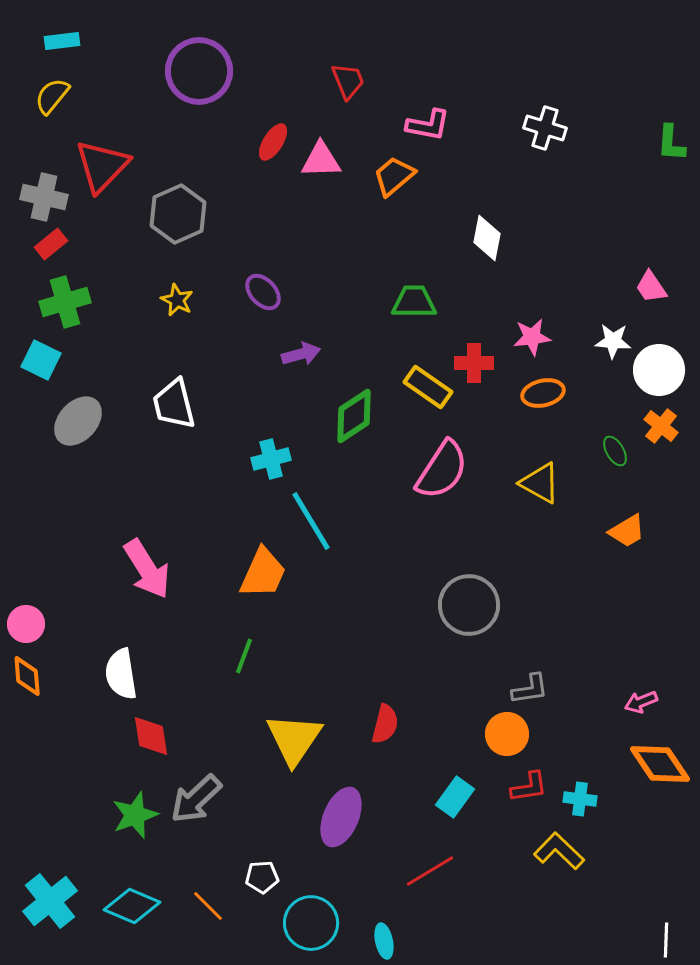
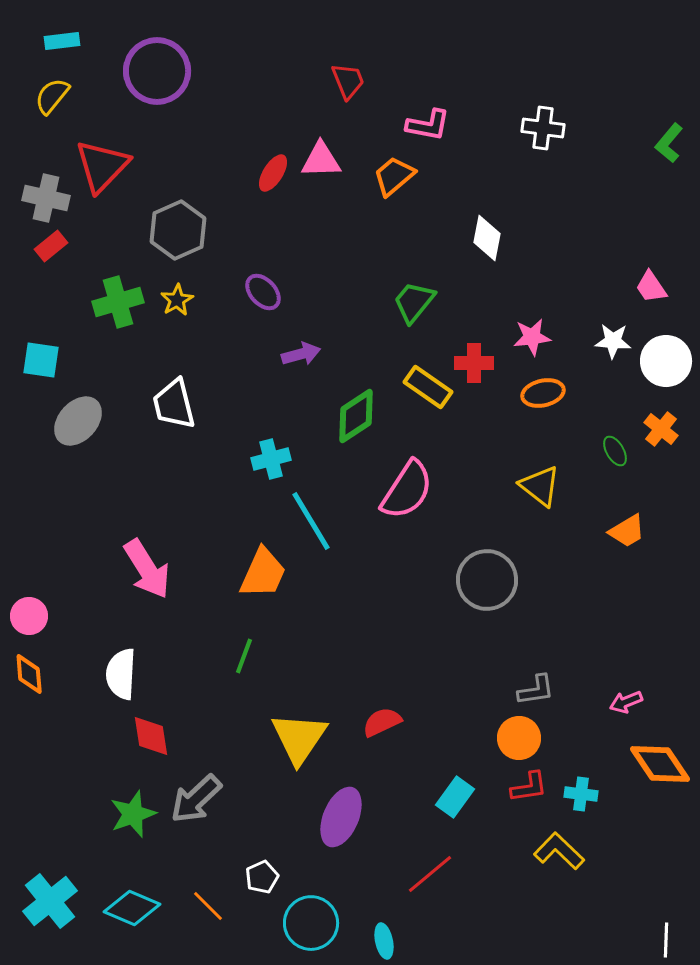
purple circle at (199, 71): moved 42 px left
white cross at (545, 128): moved 2 px left; rotated 9 degrees counterclockwise
red ellipse at (273, 142): moved 31 px down
green L-shape at (671, 143): moved 2 px left; rotated 36 degrees clockwise
gray cross at (44, 197): moved 2 px right, 1 px down
gray hexagon at (178, 214): moved 16 px down
red rectangle at (51, 244): moved 2 px down
yellow star at (177, 300): rotated 16 degrees clockwise
green cross at (65, 302): moved 53 px right
green trapezoid at (414, 302): rotated 51 degrees counterclockwise
cyan square at (41, 360): rotated 18 degrees counterclockwise
white circle at (659, 370): moved 7 px right, 9 px up
green diamond at (354, 416): moved 2 px right
orange cross at (661, 426): moved 3 px down
pink semicircle at (442, 470): moved 35 px left, 20 px down
yellow triangle at (540, 483): moved 3 px down; rotated 9 degrees clockwise
gray circle at (469, 605): moved 18 px right, 25 px up
pink circle at (26, 624): moved 3 px right, 8 px up
white semicircle at (121, 674): rotated 12 degrees clockwise
orange diamond at (27, 676): moved 2 px right, 2 px up
gray L-shape at (530, 689): moved 6 px right, 1 px down
pink arrow at (641, 702): moved 15 px left
red semicircle at (385, 724): moved 3 px left, 2 px up; rotated 129 degrees counterclockwise
orange circle at (507, 734): moved 12 px right, 4 px down
yellow triangle at (294, 739): moved 5 px right, 1 px up
cyan cross at (580, 799): moved 1 px right, 5 px up
green star at (135, 815): moved 2 px left, 1 px up
red line at (430, 871): moved 3 px down; rotated 9 degrees counterclockwise
white pentagon at (262, 877): rotated 20 degrees counterclockwise
cyan diamond at (132, 906): moved 2 px down
